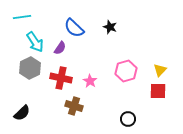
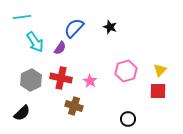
blue semicircle: rotated 90 degrees clockwise
gray hexagon: moved 1 px right, 12 px down
